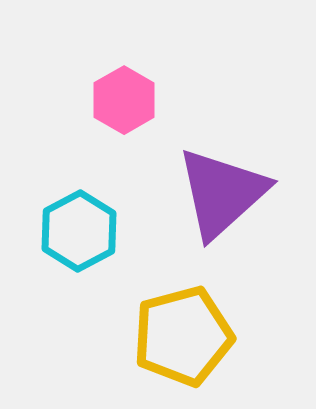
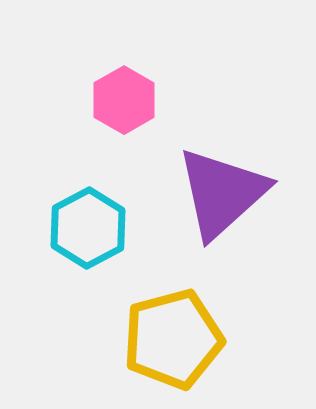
cyan hexagon: moved 9 px right, 3 px up
yellow pentagon: moved 10 px left, 3 px down
